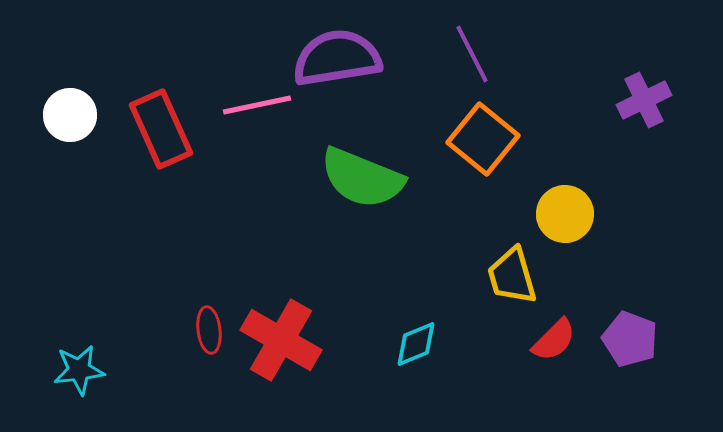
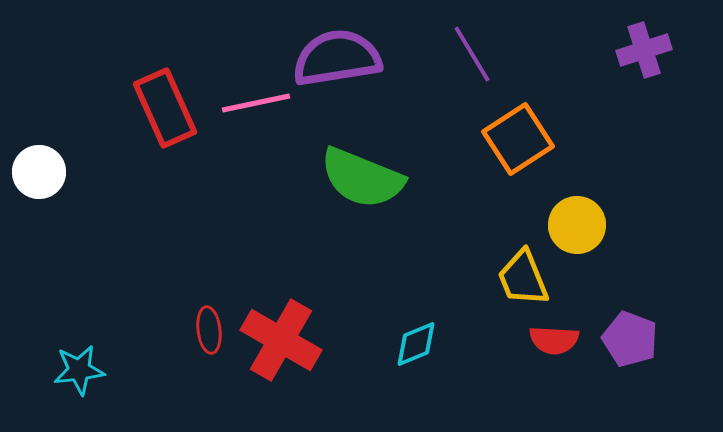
purple line: rotated 4 degrees counterclockwise
purple cross: moved 50 px up; rotated 8 degrees clockwise
pink line: moved 1 px left, 2 px up
white circle: moved 31 px left, 57 px down
red rectangle: moved 4 px right, 21 px up
orange square: moved 35 px right; rotated 18 degrees clockwise
yellow circle: moved 12 px right, 11 px down
yellow trapezoid: moved 11 px right, 2 px down; rotated 6 degrees counterclockwise
red semicircle: rotated 48 degrees clockwise
